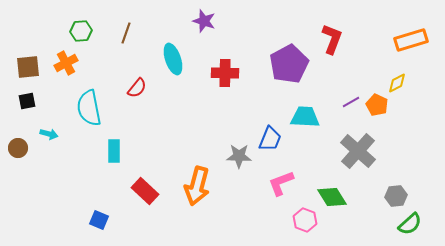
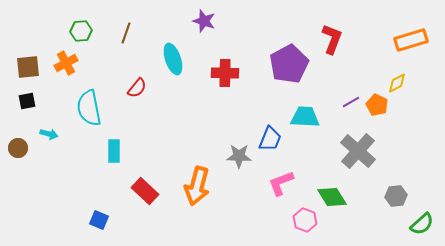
green semicircle: moved 12 px right
